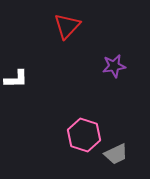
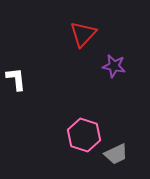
red triangle: moved 16 px right, 8 px down
purple star: rotated 20 degrees clockwise
white L-shape: rotated 95 degrees counterclockwise
